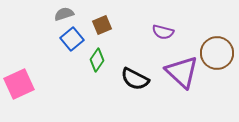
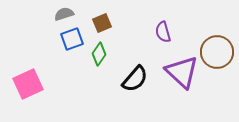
brown square: moved 2 px up
purple semicircle: rotated 60 degrees clockwise
blue square: rotated 20 degrees clockwise
brown circle: moved 1 px up
green diamond: moved 2 px right, 6 px up
black semicircle: rotated 76 degrees counterclockwise
pink square: moved 9 px right
